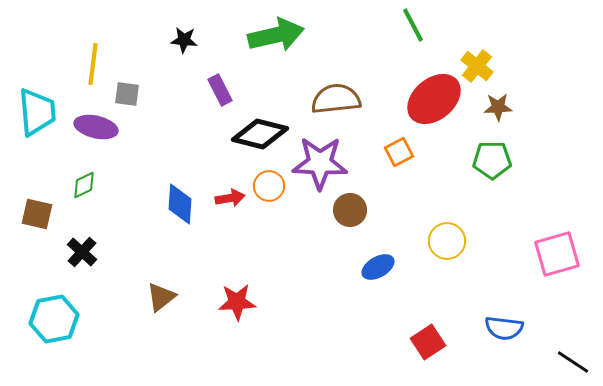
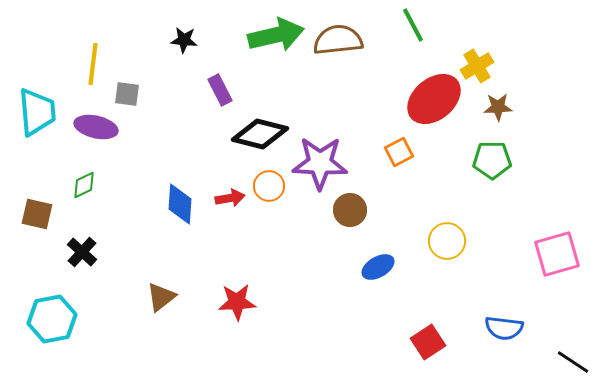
yellow cross: rotated 20 degrees clockwise
brown semicircle: moved 2 px right, 59 px up
cyan hexagon: moved 2 px left
